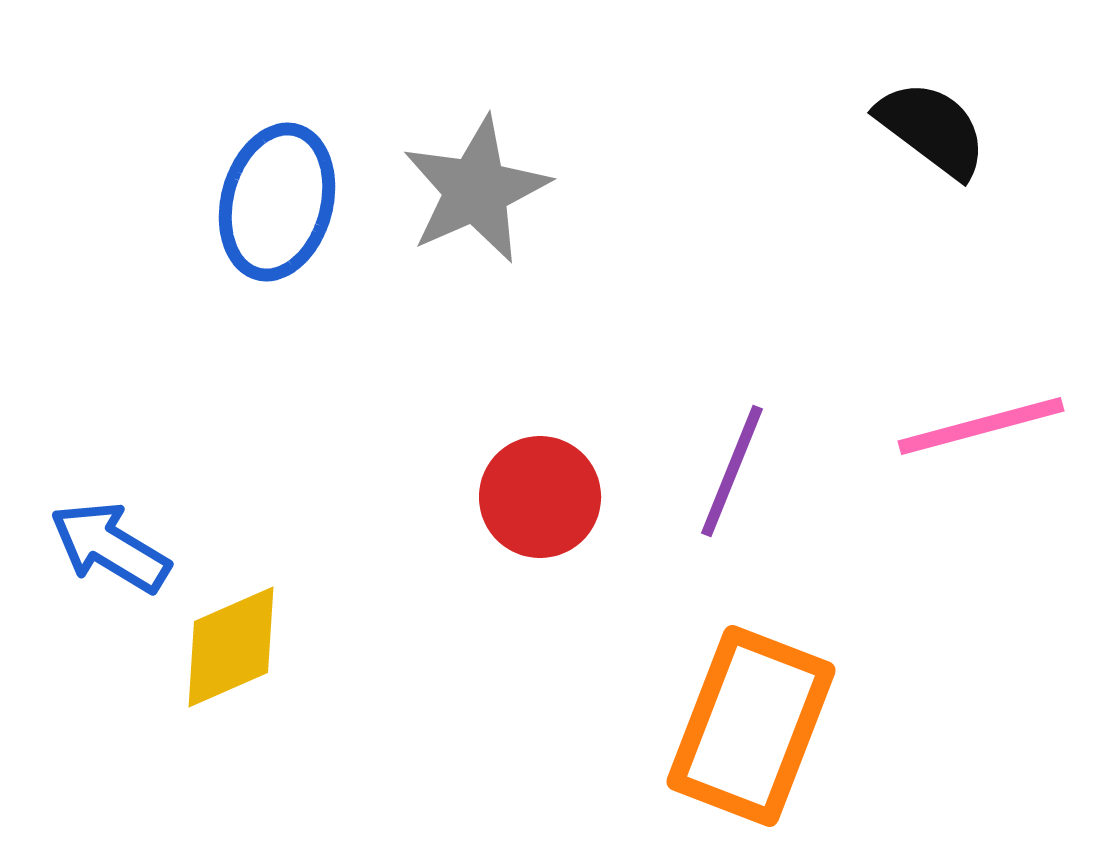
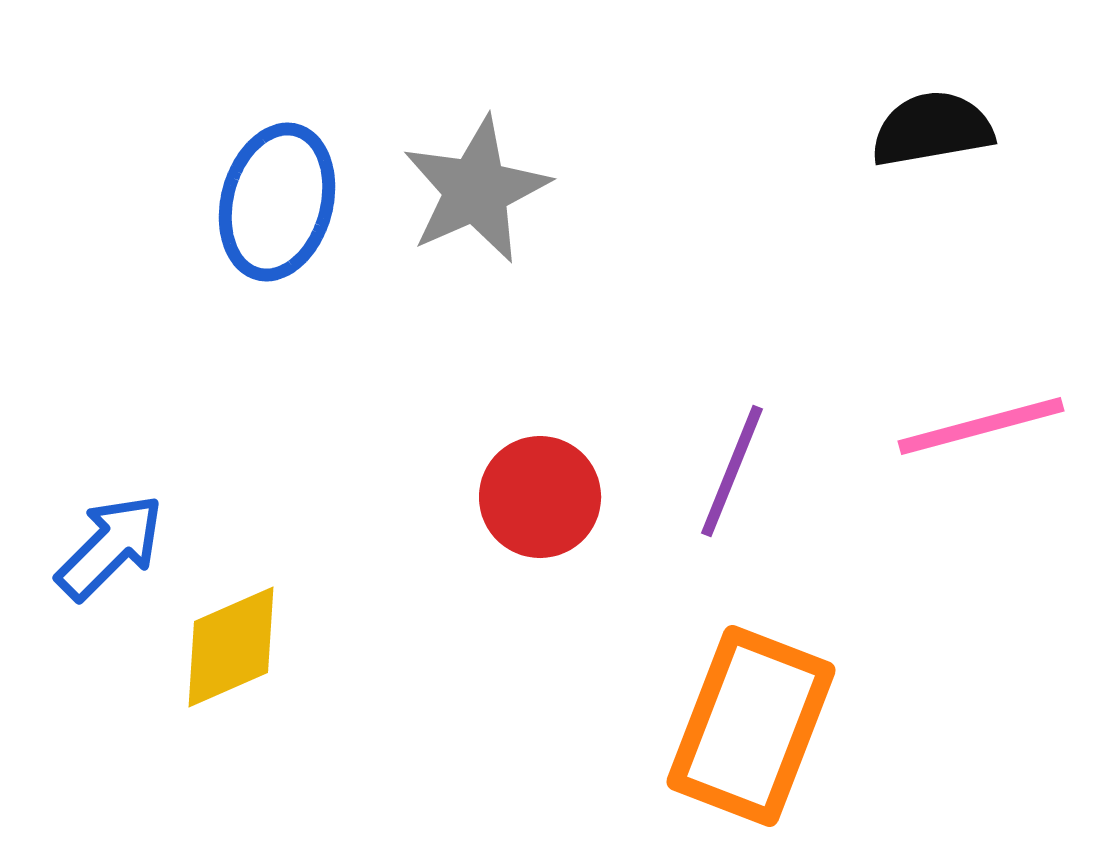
black semicircle: rotated 47 degrees counterclockwise
blue arrow: rotated 104 degrees clockwise
